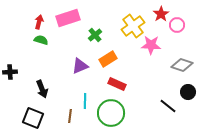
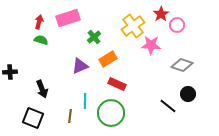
green cross: moved 1 px left, 2 px down
black circle: moved 2 px down
